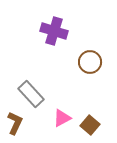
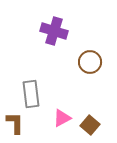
gray rectangle: rotated 36 degrees clockwise
brown L-shape: rotated 25 degrees counterclockwise
